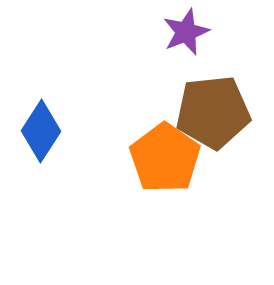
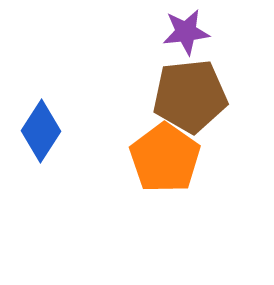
purple star: rotated 15 degrees clockwise
brown pentagon: moved 23 px left, 16 px up
